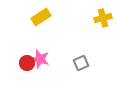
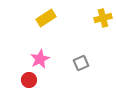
yellow rectangle: moved 5 px right, 1 px down
pink star: rotated 30 degrees clockwise
red circle: moved 2 px right, 17 px down
